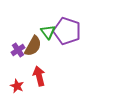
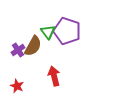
red arrow: moved 15 px right
